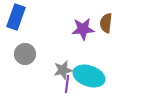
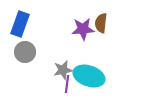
blue rectangle: moved 4 px right, 7 px down
brown semicircle: moved 5 px left
gray circle: moved 2 px up
